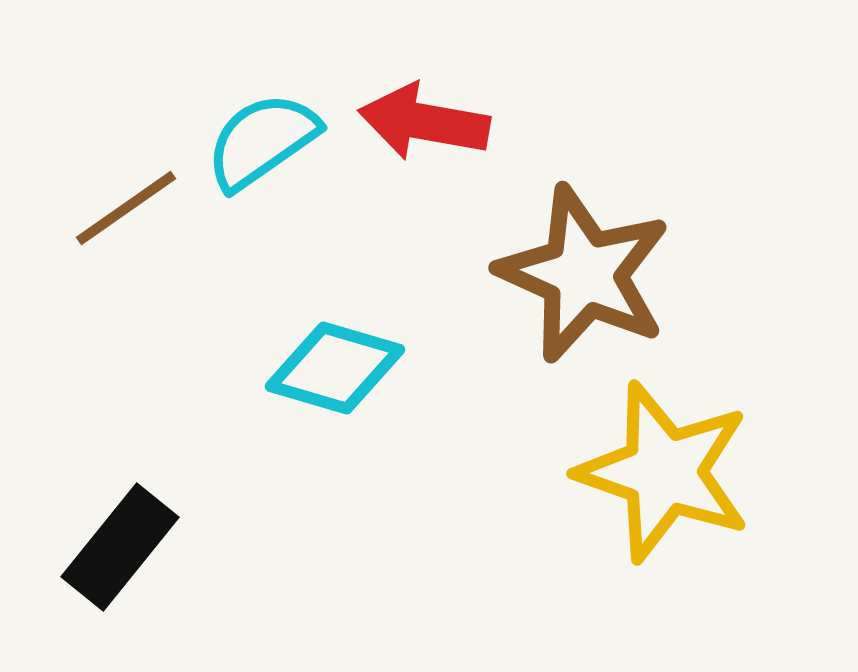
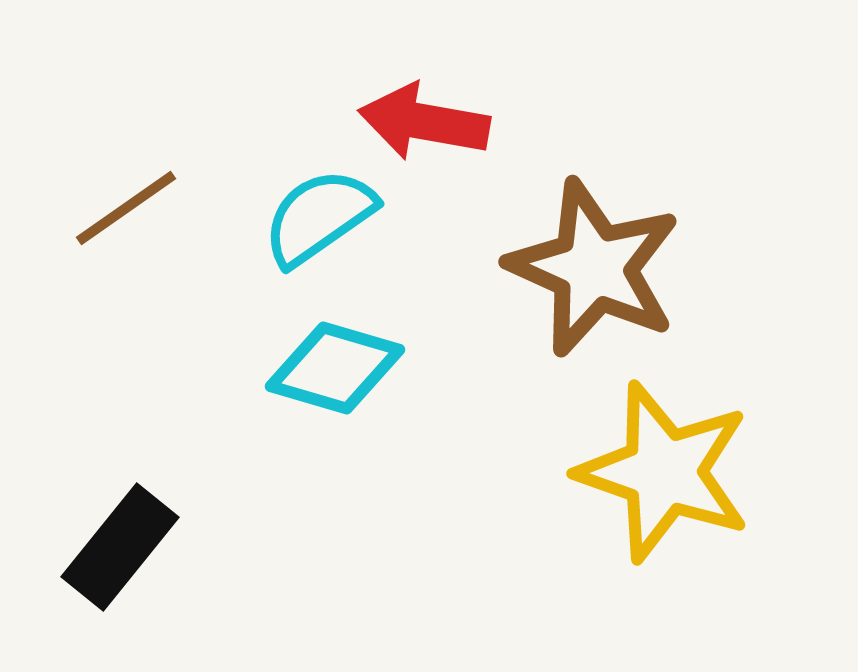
cyan semicircle: moved 57 px right, 76 px down
brown star: moved 10 px right, 6 px up
